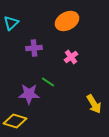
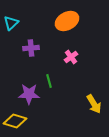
purple cross: moved 3 px left
green line: moved 1 px right, 1 px up; rotated 40 degrees clockwise
